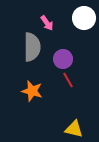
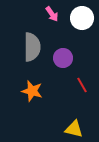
white circle: moved 2 px left
pink arrow: moved 5 px right, 9 px up
purple circle: moved 1 px up
red line: moved 14 px right, 5 px down
